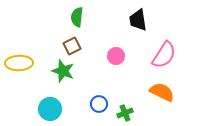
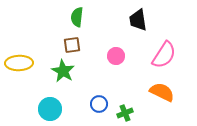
brown square: moved 1 px up; rotated 18 degrees clockwise
green star: rotated 10 degrees clockwise
